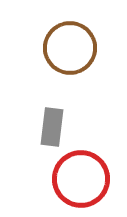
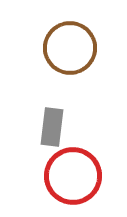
red circle: moved 8 px left, 3 px up
